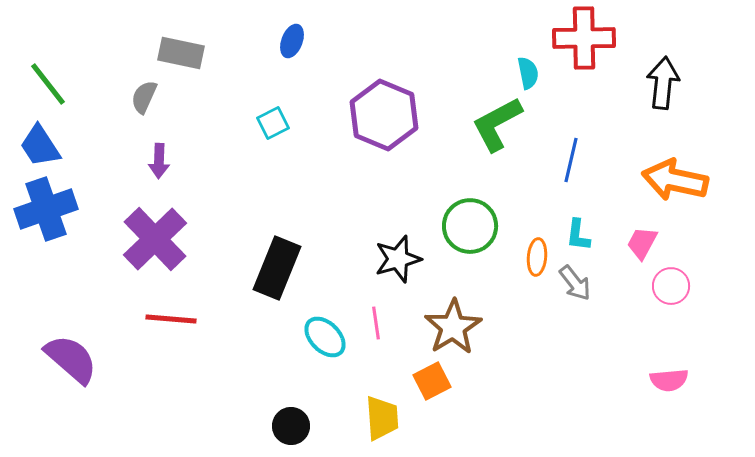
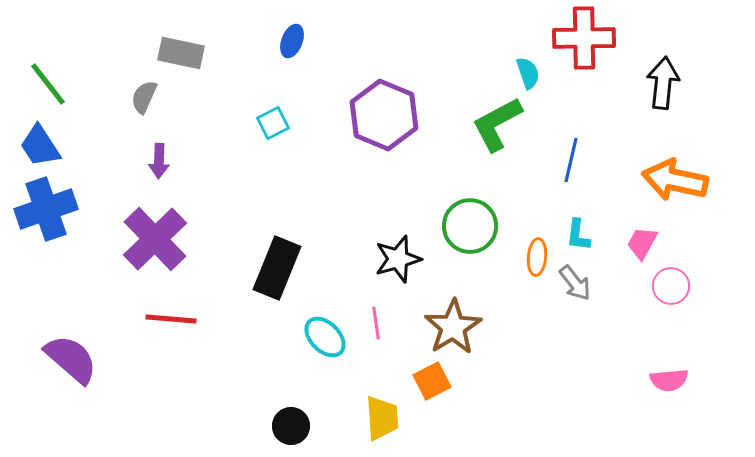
cyan semicircle: rotated 8 degrees counterclockwise
